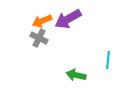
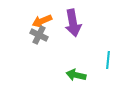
purple arrow: moved 5 px right, 4 px down; rotated 72 degrees counterclockwise
gray cross: moved 3 px up
